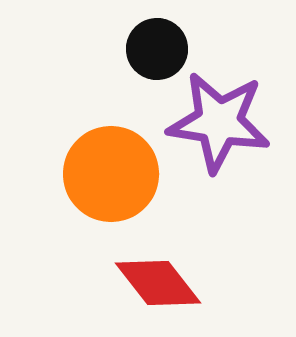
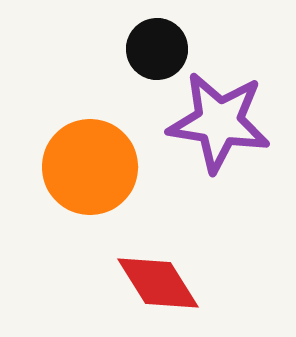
orange circle: moved 21 px left, 7 px up
red diamond: rotated 6 degrees clockwise
